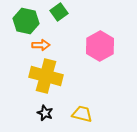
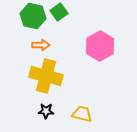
green hexagon: moved 7 px right, 5 px up
black star: moved 1 px right, 2 px up; rotated 21 degrees counterclockwise
